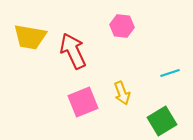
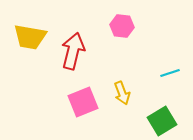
red arrow: rotated 39 degrees clockwise
